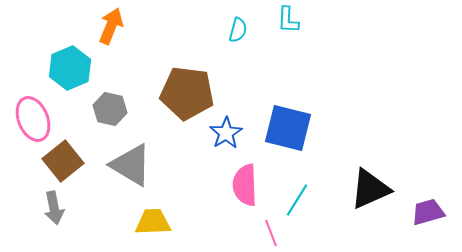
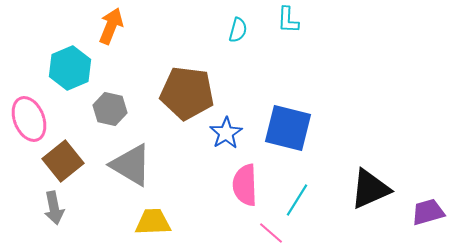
pink ellipse: moved 4 px left
pink line: rotated 28 degrees counterclockwise
